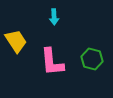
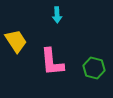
cyan arrow: moved 3 px right, 2 px up
green hexagon: moved 2 px right, 9 px down
